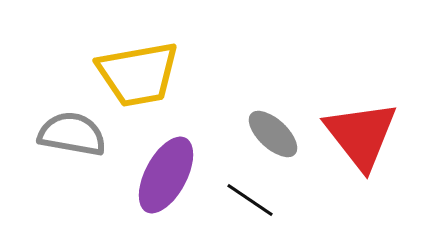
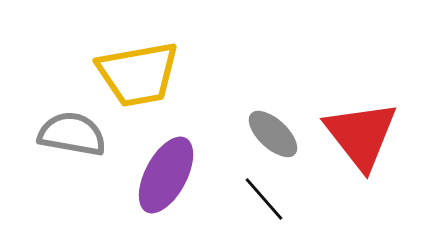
black line: moved 14 px right, 1 px up; rotated 15 degrees clockwise
